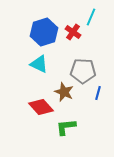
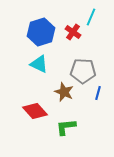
blue hexagon: moved 3 px left
red diamond: moved 6 px left, 4 px down
